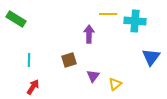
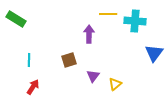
blue triangle: moved 3 px right, 4 px up
